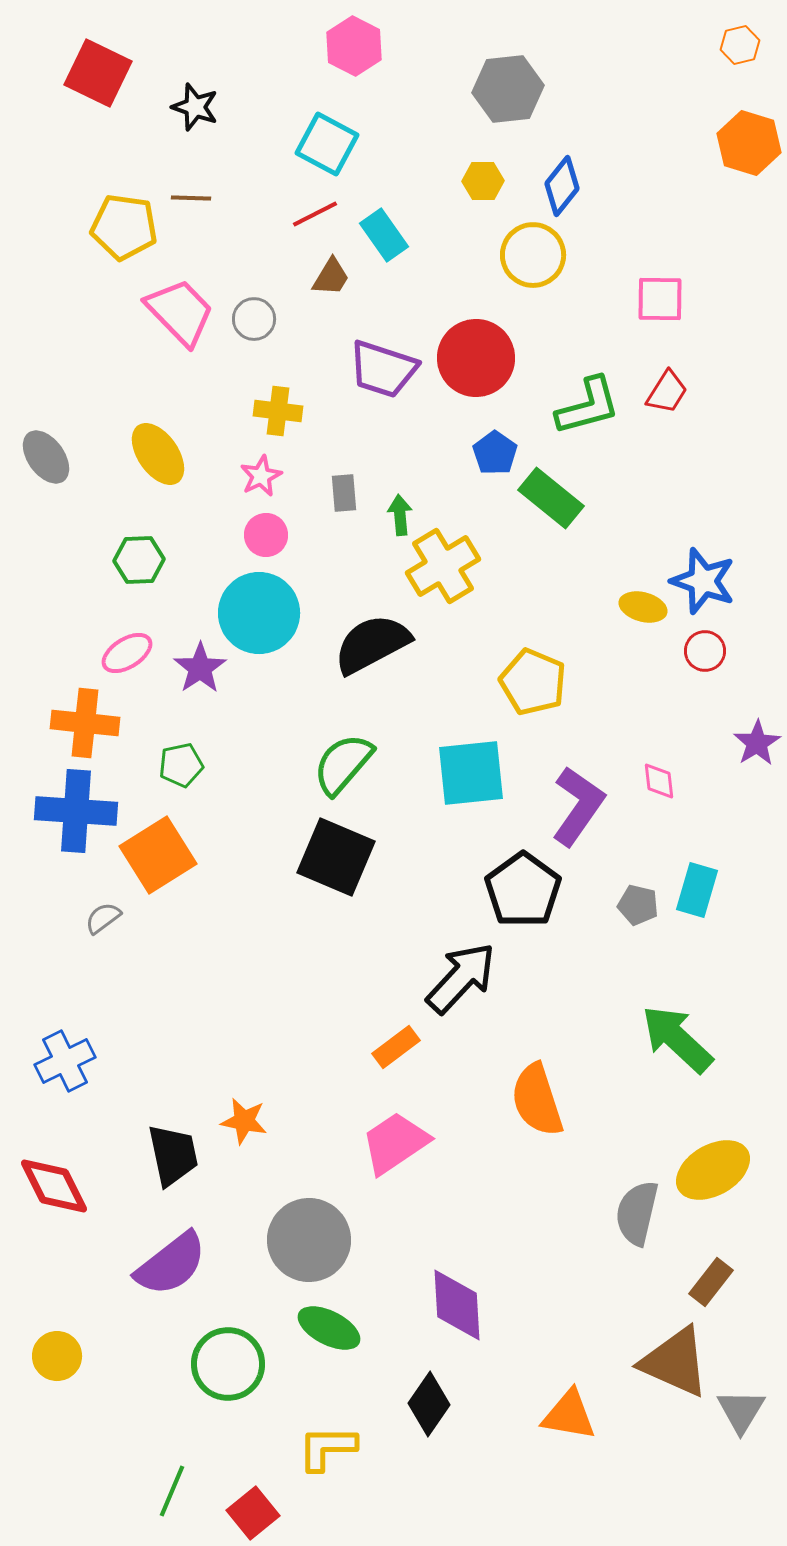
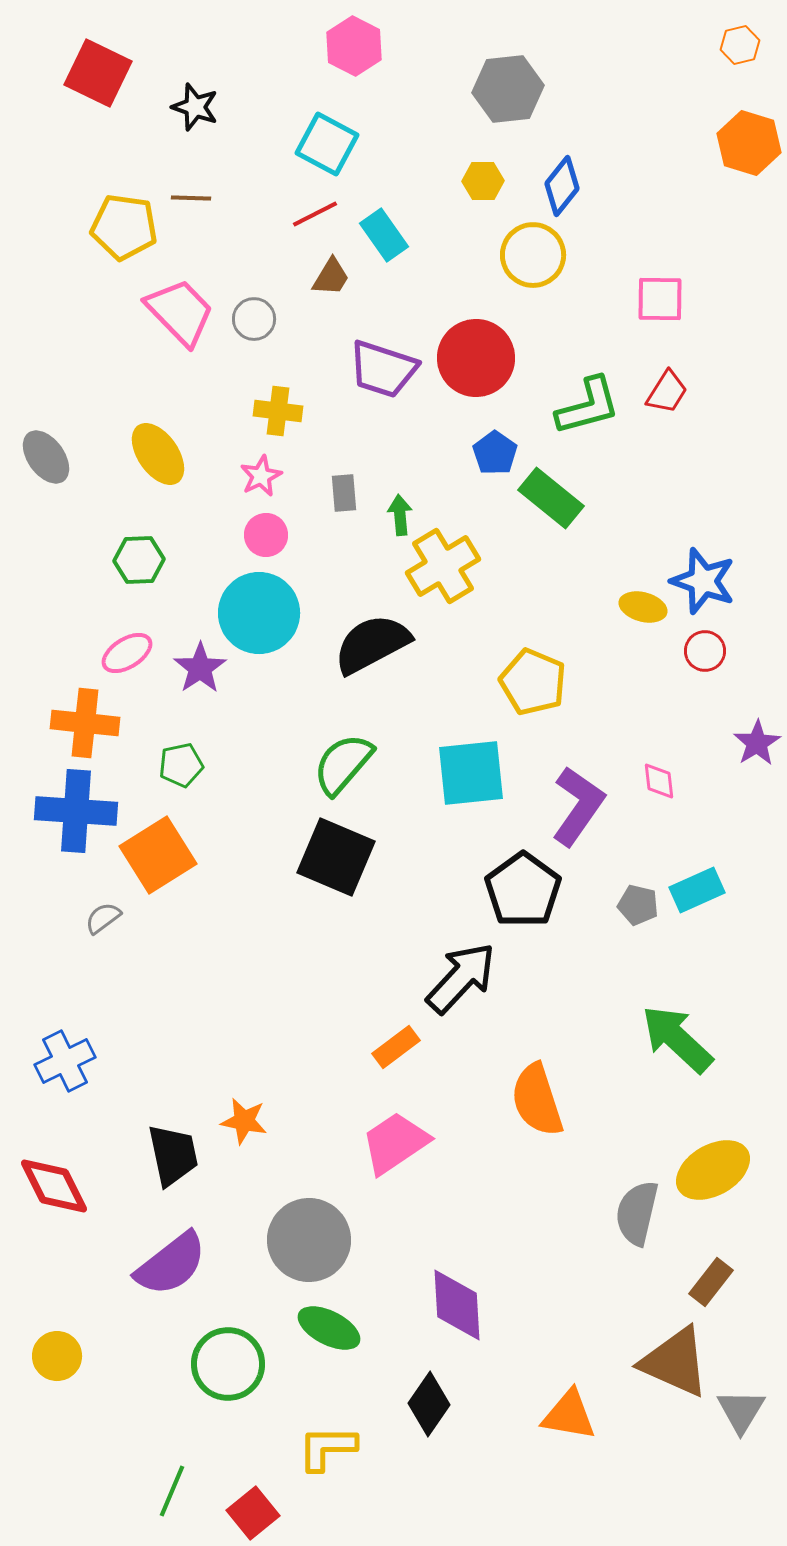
cyan rectangle at (697, 890): rotated 50 degrees clockwise
